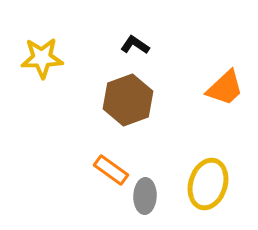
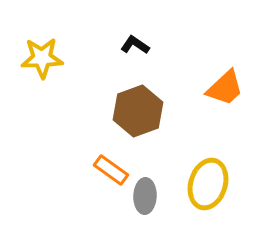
brown hexagon: moved 10 px right, 11 px down
